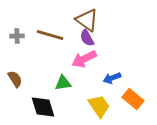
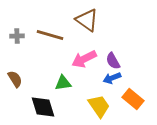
purple semicircle: moved 26 px right, 23 px down
